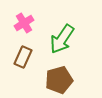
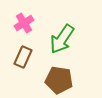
brown pentagon: rotated 24 degrees clockwise
